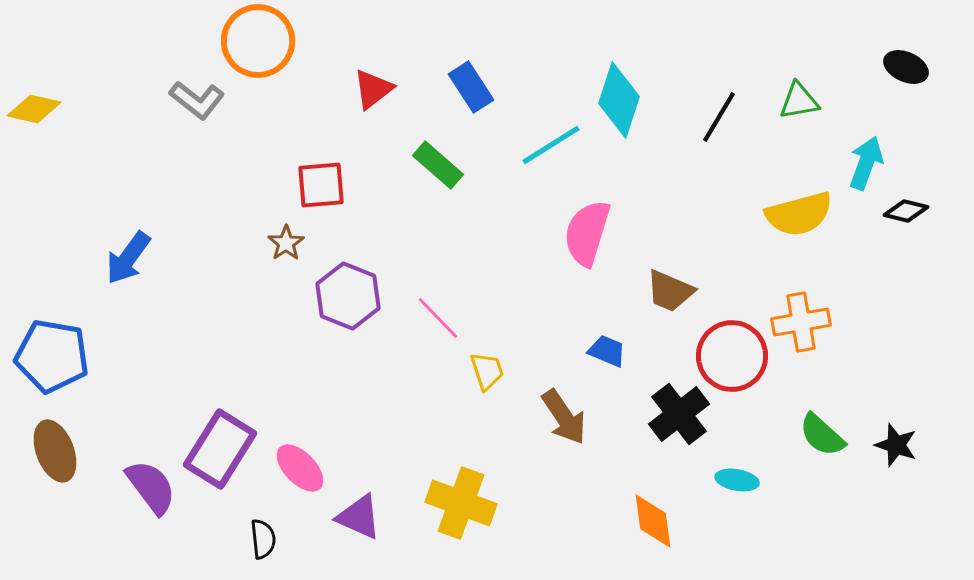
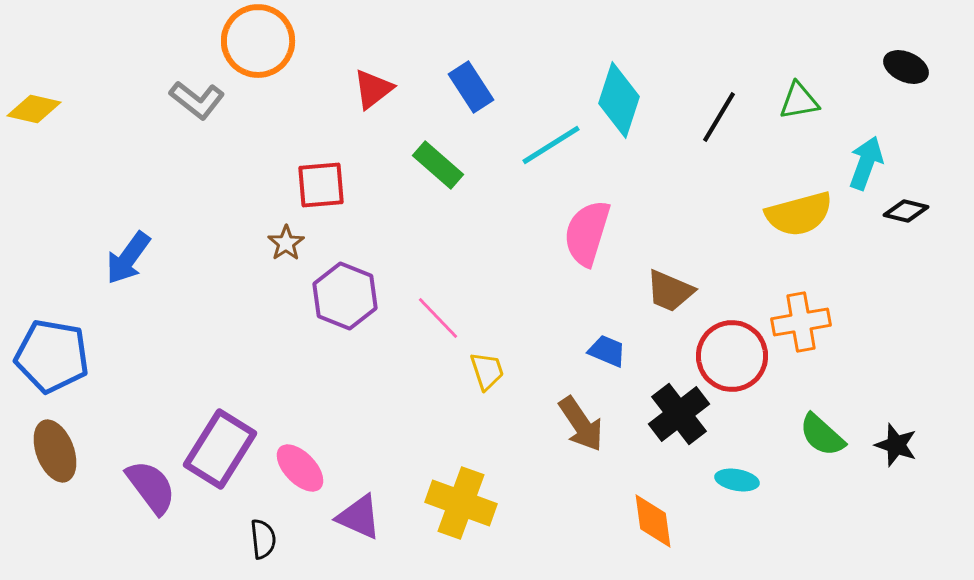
purple hexagon: moved 3 px left
brown arrow: moved 17 px right, 7 px down
